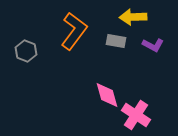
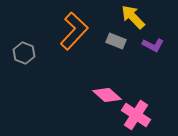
yellow arrow: rotated 48 degrees clockwise
orange L-shape: rotated 6 degrees clockwise
gray rectangle: rotated 12 degrees clockwise
gray hexagon: moved 2 px left, 2 px down
pink diamond: rotated 32 degrees counterclockwise
